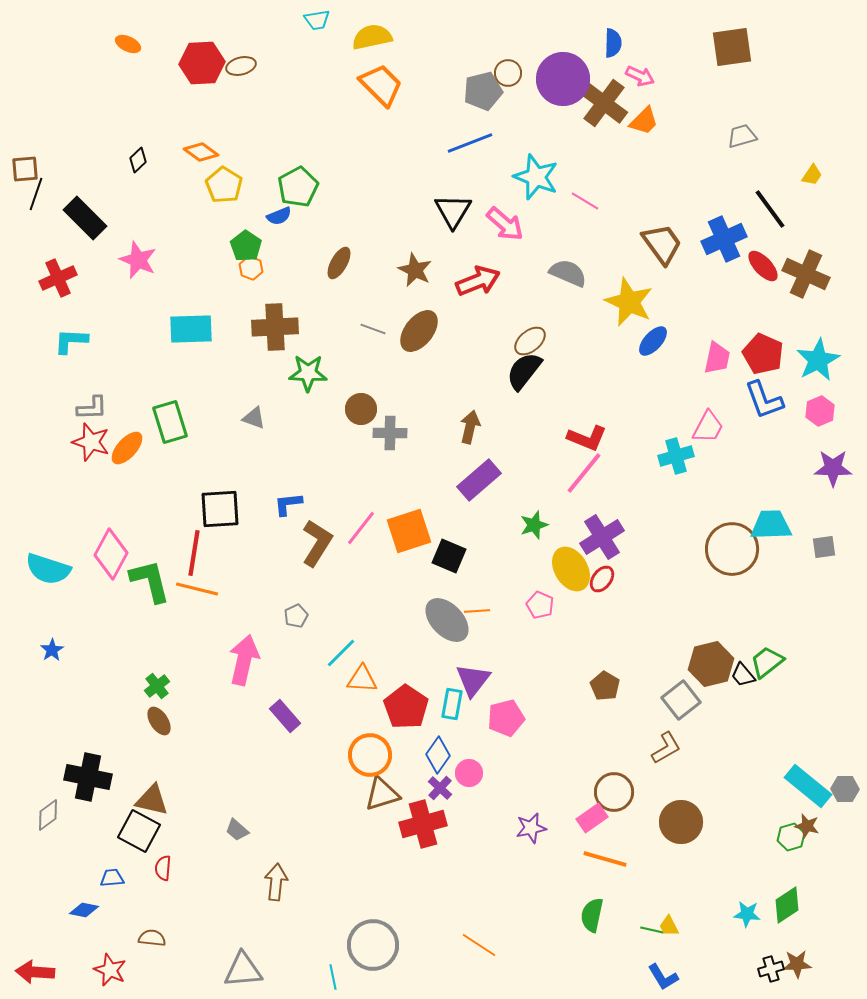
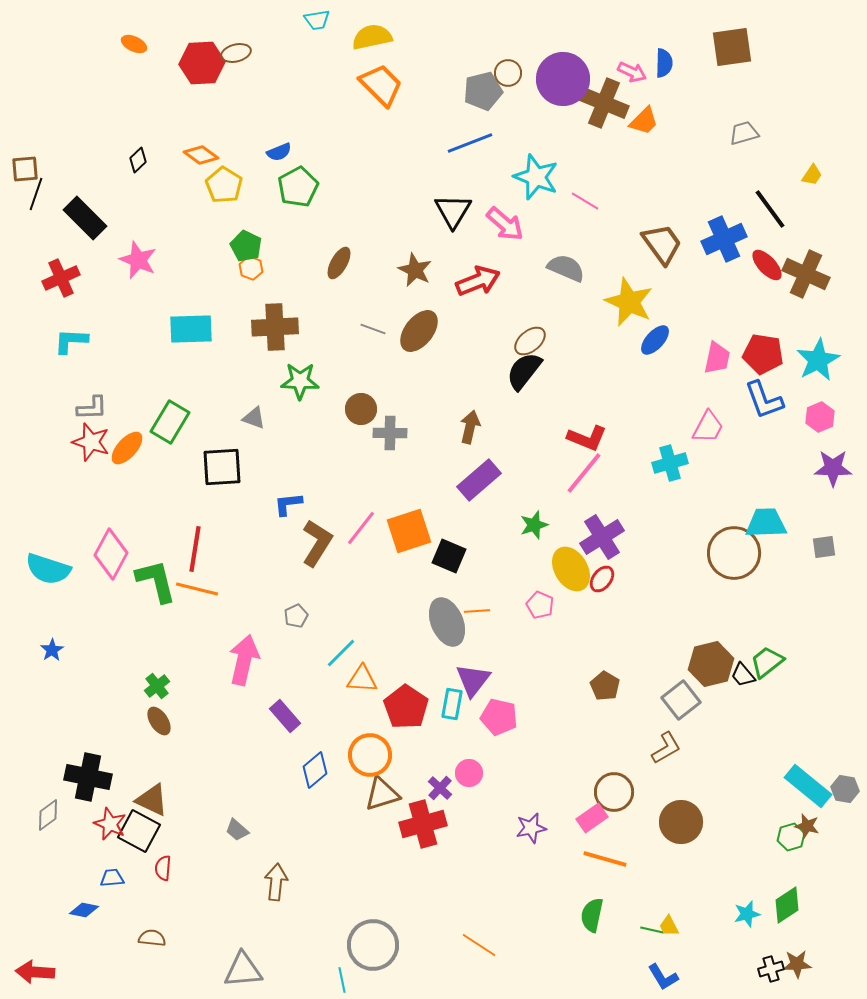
blue semicircle at (613, 43): moved 51 px right, 20 px down
orange ellipse at (128, 44): moved 6 px right
brown ellipse at (241, 66): moved 5 px left, 13 px up
pink arrow at (640, 76): moved 8 px left, 4 px up
brown cross at (604, 103): rotated 15 degrees counterclockwise
gray trapezoid at (742, 136): moved 2 px right, 3 px up
orange diamond at (201, 152): moved 3 px down
blue semicircle at (279, 216): moved 64 px up
green pentagon at (246, 246): rotated 8 degrees counterclockwise
red ellipse at (763, 266): moved 4 px right, 1 px up
gray semicircle at (568, 273): moved 2 px left, 5 px up
red cross at (58, 278): moved 3 px right
blue ellipse at (653, 341): moved 2 px right, 1 px up
red pentagon at (763, 354): rotated 15 degrees counterclockwise
green star at (308, 373): moved 8 px left, 8 px down
pink hexagon at (820, 411): moved 6 px down
green rectangle at (170, 422): rotated 48 degrees clockwise
cyan cross at (676, 456): moved 6 px left, 7 px down
black square at (220, 509): moved 2 px right, 42 px up
cyan trapezoid at (771, 525): moved 5 px left, 2 px up
brown circle at (732, 549): moved 2 px right, 4 px down
red line at (194, 553): moved 1 px right, 4 px up
green L-shape at (150, 581): moved 6 px right
gray ellipse at (447, 620): moved 2 px down; rotated 21 degrees clockwise
pink pentagon at (506, 718): moved 7 px left, 1 px up; rotated 27 degrees clockwise
blue diamond at (438, 755): moved 123 px left, 15 px down; rotated 15 degrees clockwise
gray hexagon at (845, 789): rotated 8 degrees clockwise
brown triangle at (152, 800): rotated 12 degrees clockwise
cyan star at (747, 914): rotated 20 degrees counterclockwise
red star at (110, 970): moved 146 px up
cyan line at (333, 977): moved 9 px right, 3 px down
